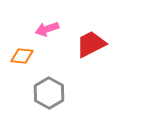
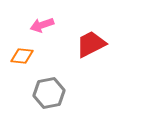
pink arrow: moved 5 px left, 4 px up
gray hexagon: rotated 20 degrees clockwise
